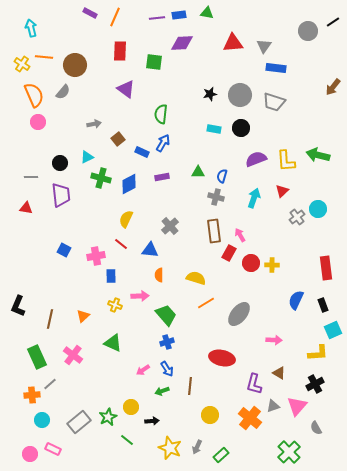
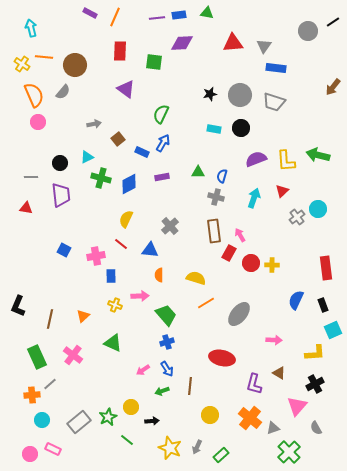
green semicircle at (161, 114): rotated 18 degrees clockwise
yellow L-shape at (318, 353): moved 3 px left
gray triangle at (273, 406): moved 22 px down
